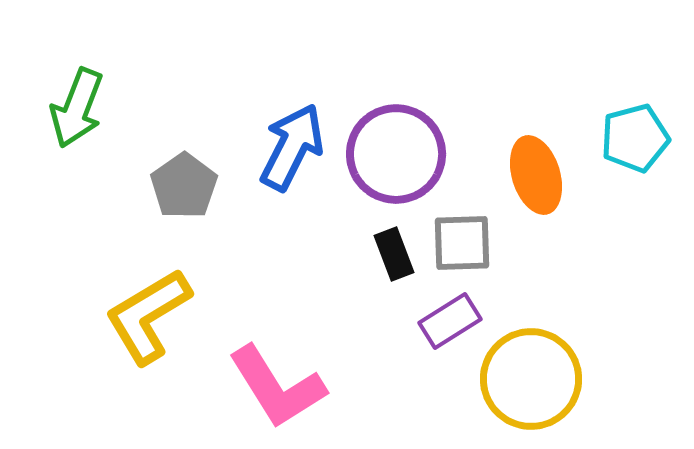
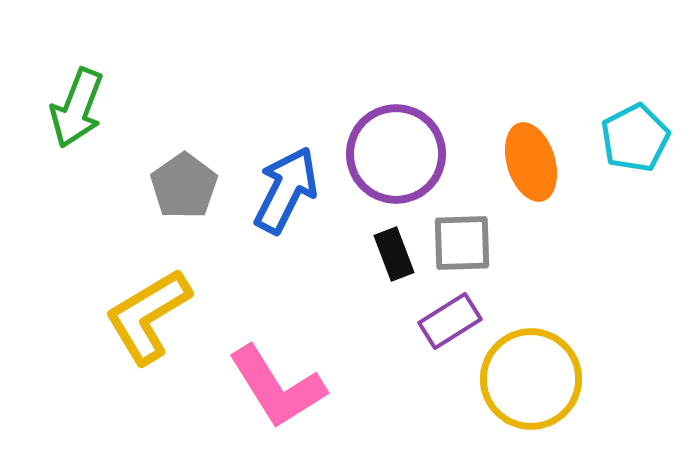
cyan pentagon: rotated 12 degrees counterclockwise
blue arrow: moved 6 px left, 43 px down
orange ellipse: moved 5 px left, 13 px up
